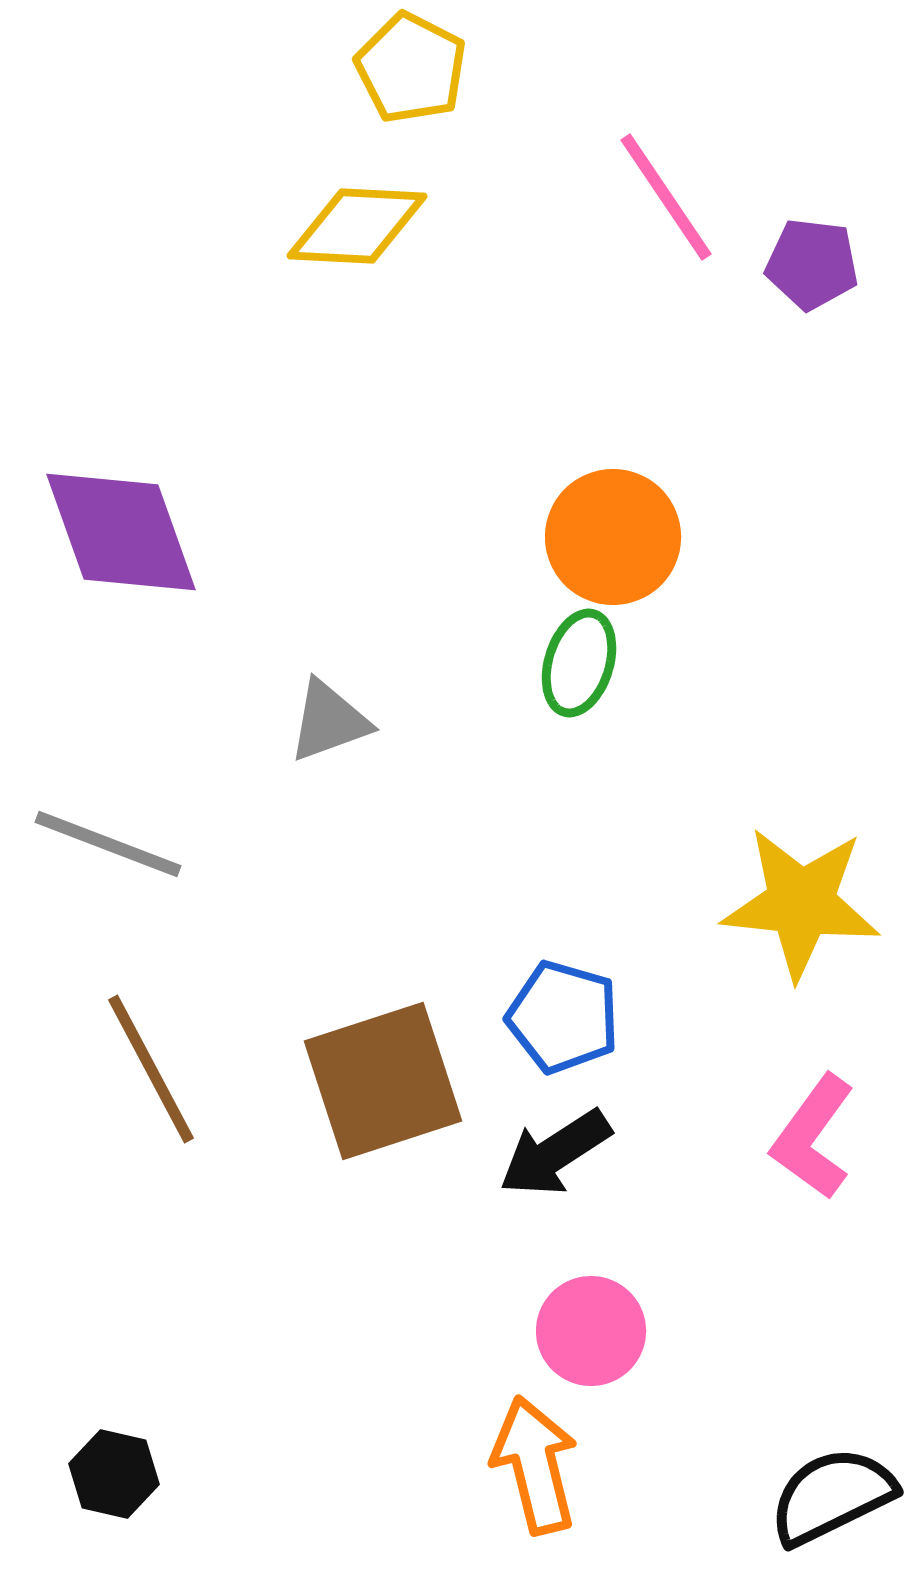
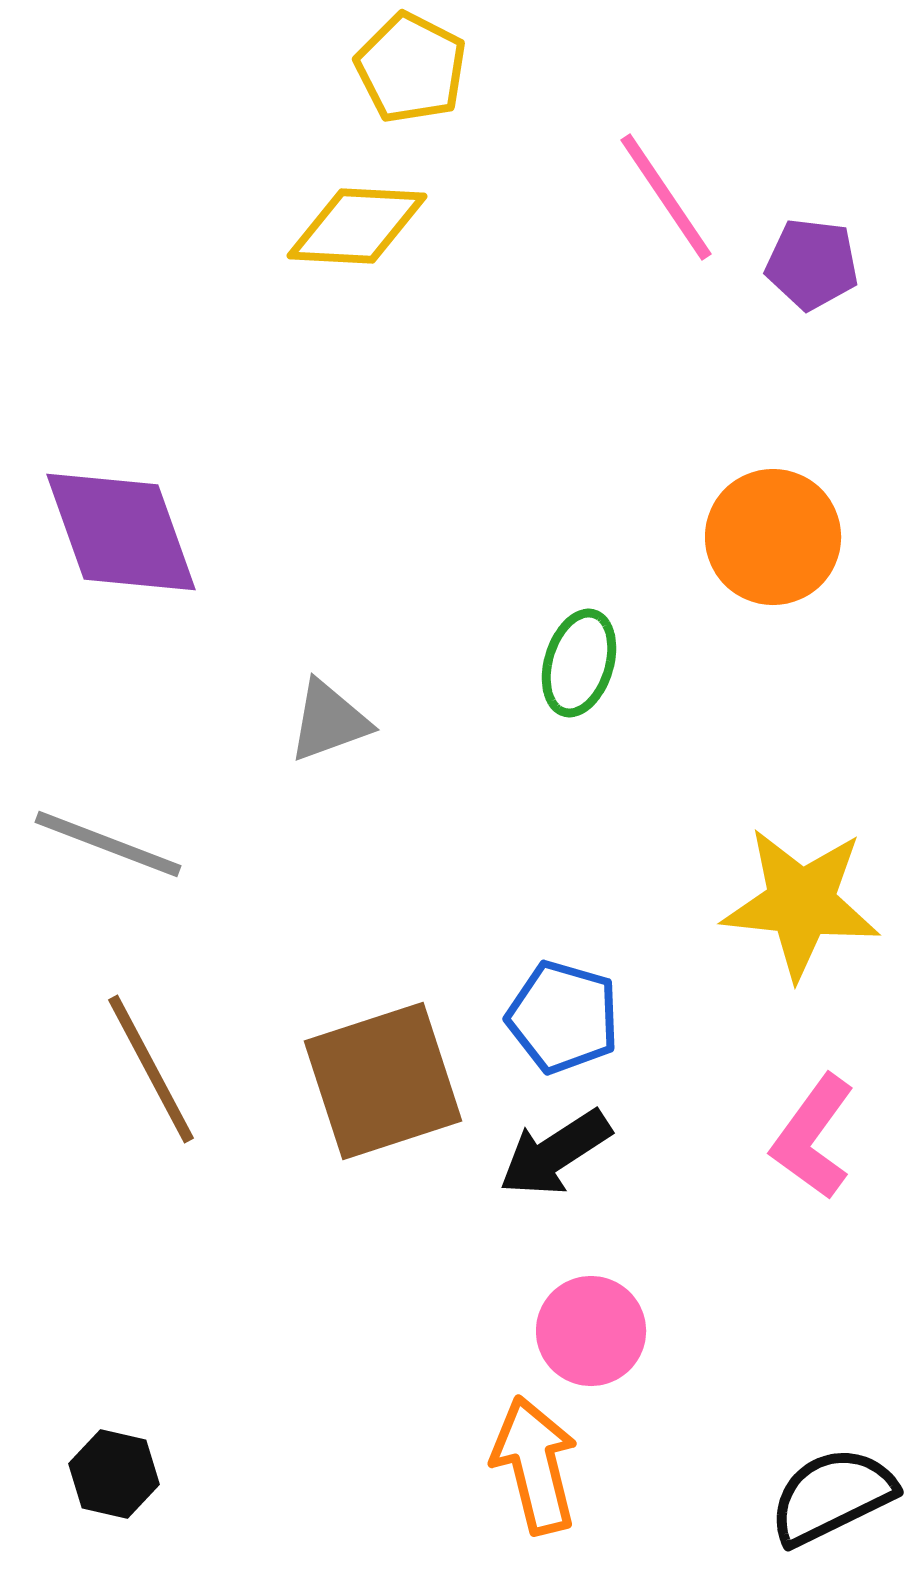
orange circle: moved 160 px right
